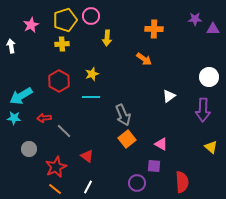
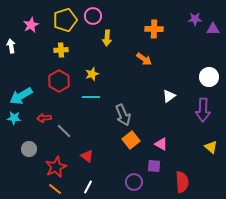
pink circle: moved 2 px right
yellow cross: moved 1 px left, 6 px down
orange square: moved 4 px right, 1 px down
purple circle: moved 3 px left, 1 px up
